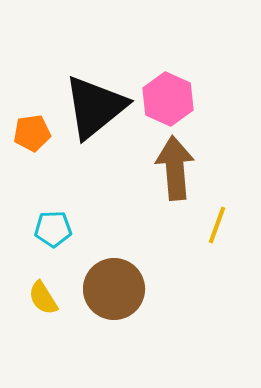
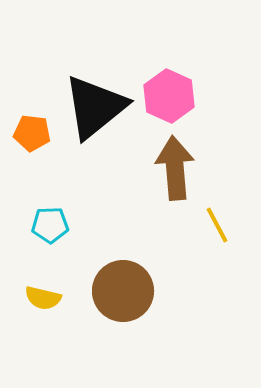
pink hexagon: moved 1 px right, 3 px up
orange pentagon: rotated 15 degrees clockwise
yellow line: rotated 48 degrees counterclockwise
cyan pentagon: moved 3 px left, 4 px up
brown circle: moved 9 px right, 2 px down
yellow semicircle: rotated 45 degrees counterclockwise
